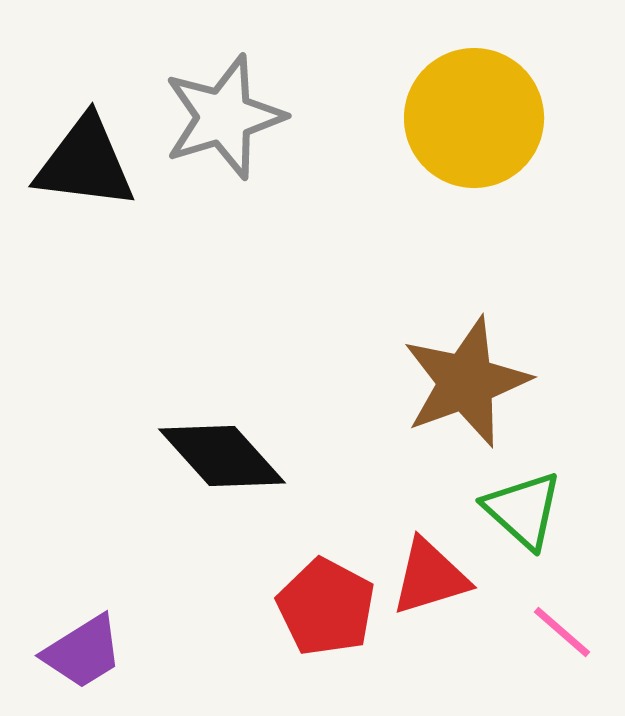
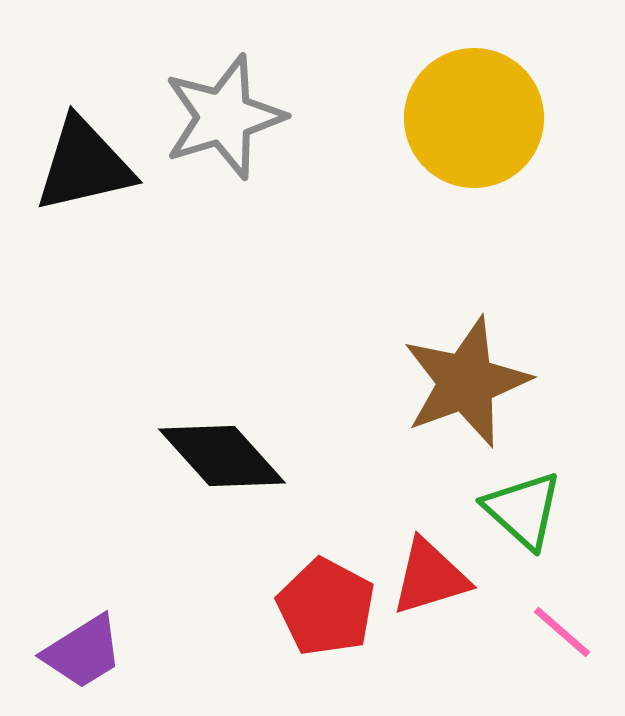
black triangle: moved 1 px left, 2 px down; rotated 20 degrees counterclockwise
